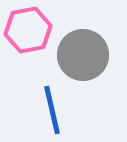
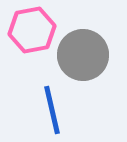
pink hexagon: moved 4 px right
